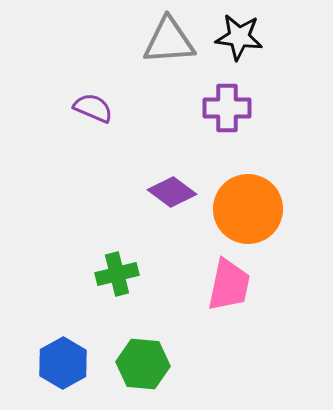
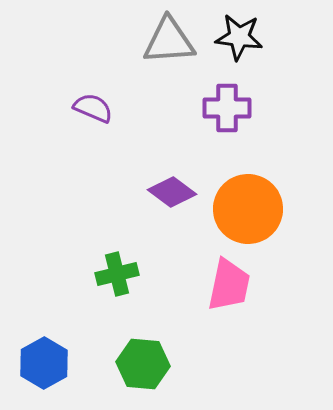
blue hexagon: moved 19 px left
